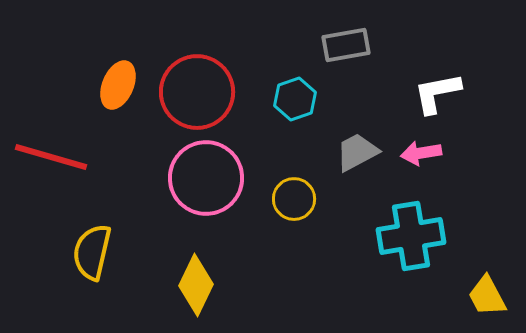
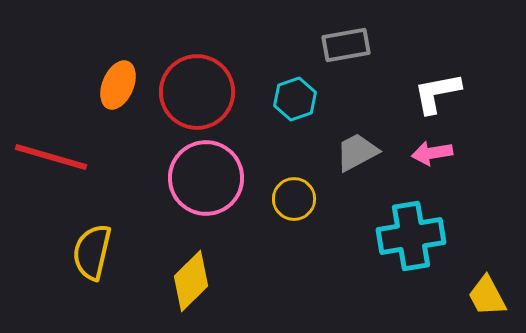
pink arrow: moved 11 px right
yellow diamond: moved 5 px left, 4 px up; rotated 20 degrees clockwise
